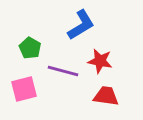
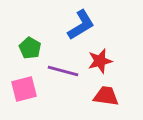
red star: rotated 25 degrees counterclockwise
